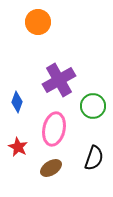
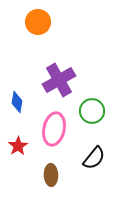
blue diamond: rotated 10 degrees counterclockwise
green circle: moved 1 px left, 5 px down
red star: moved 1 px up; rotated 12 degrees clockwise
black semicircle: rotated 20 degrees clockwise
brown ellipse: moved 7 px down; rotated 60 degrees counterclockwise
